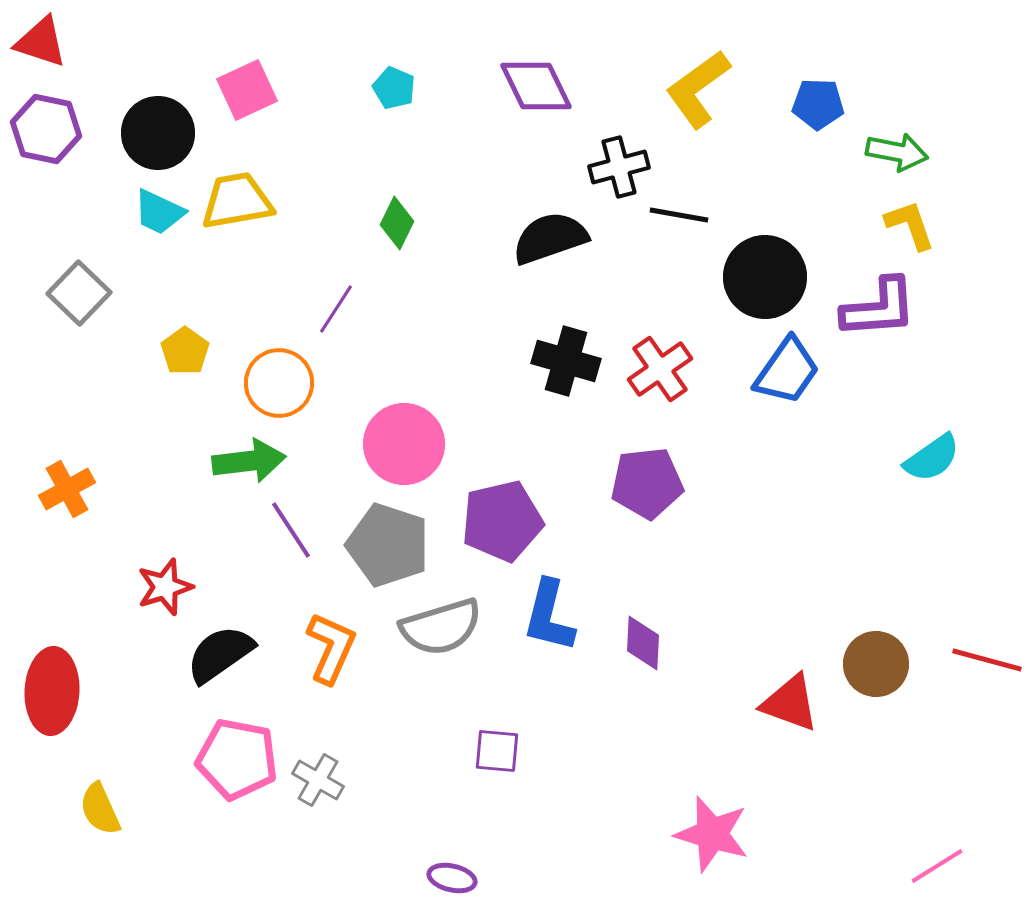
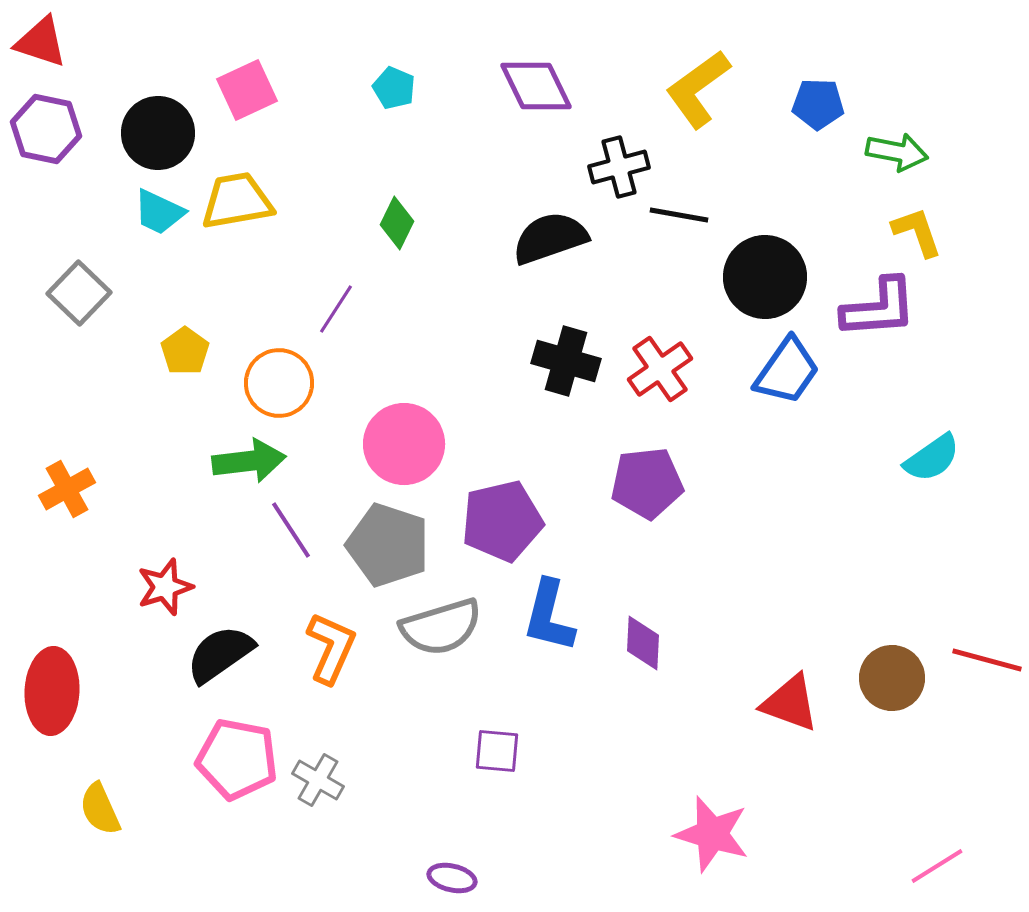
yellow L-shape at (910, 225): moved 7 px right, 7 px down
brown circle at (876, 664): moved 16 px right, 14 px down
